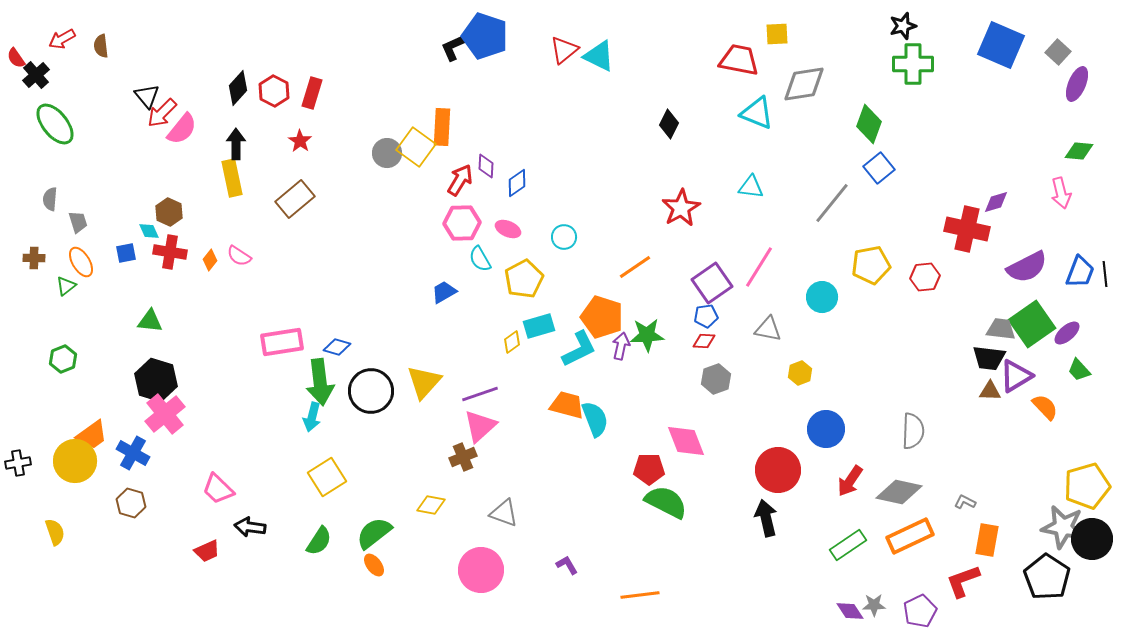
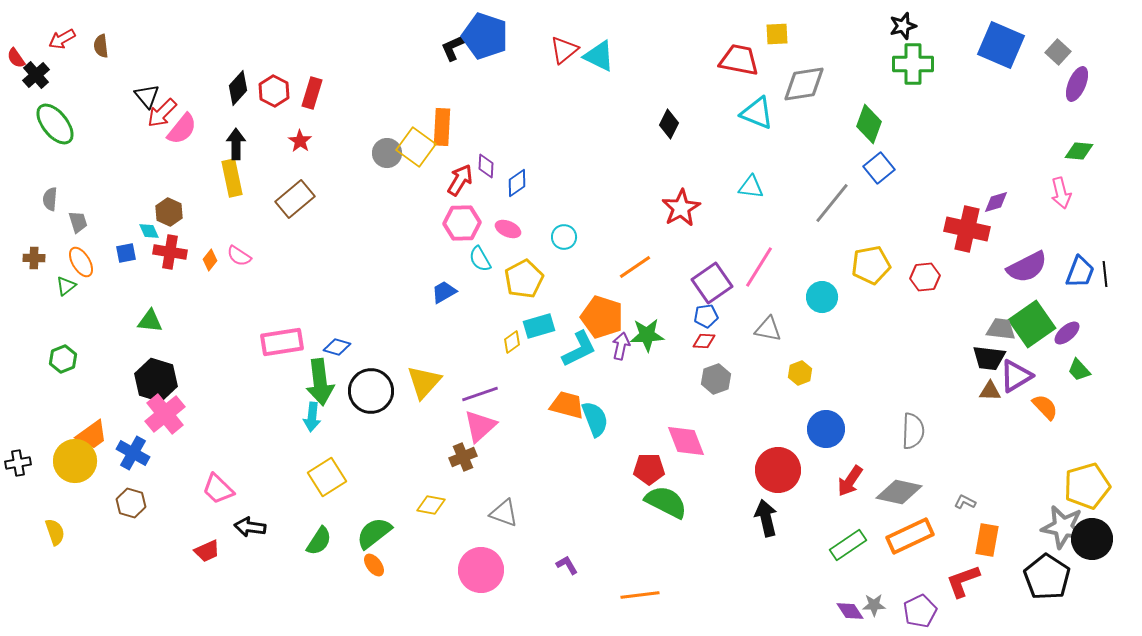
cyan arrow at (312, 417): rotated 8 degrees counterclockwise
